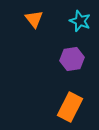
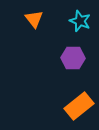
purple hexagon: moved 1 px right, 1 px up; rotated 10 degrees clockwise
orange rectangle: moved 9 px right, 1 px up; rotated 24 degrees clockwise
